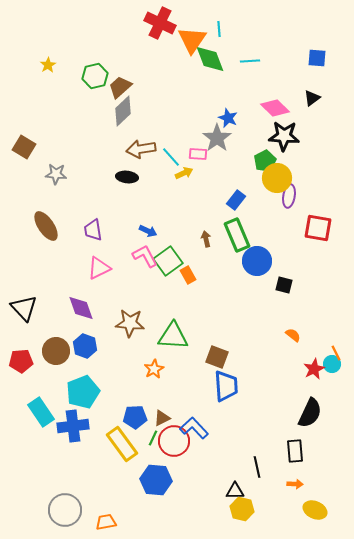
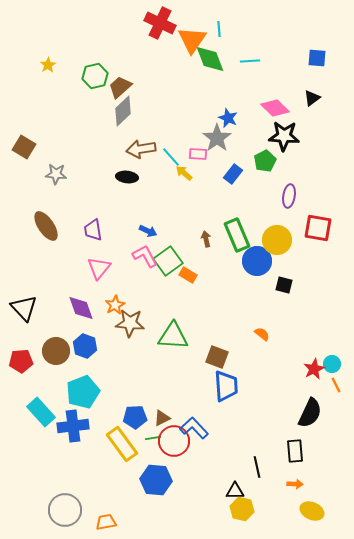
yellow arrow at (184, 173): rotated 114 degrees counterclockwise
yellow circle at (277, 178): moved 62 px down
blue rectangle at (236, 200): moved 3 px left, 26 px up
pink triangle at (99, 268): rotated 25 degrees counterclockwise
orange rectangle at (188, 275): rotated 30 degrees counterclockwise
orange semicircle at (293, 335): moved 31 px left, 1 px up
orange line at (336, 353): moved 32 px down
orange star at (154, 369): moved 39 px left, 64 px up
cyan rectangle at (41, 412): rotated 8 degrees counterclockwise
green line at (153, 438): rotated 56 degrees clockwise
yellow ellipse at (315, 510): moved 3 px left, 1 px down
